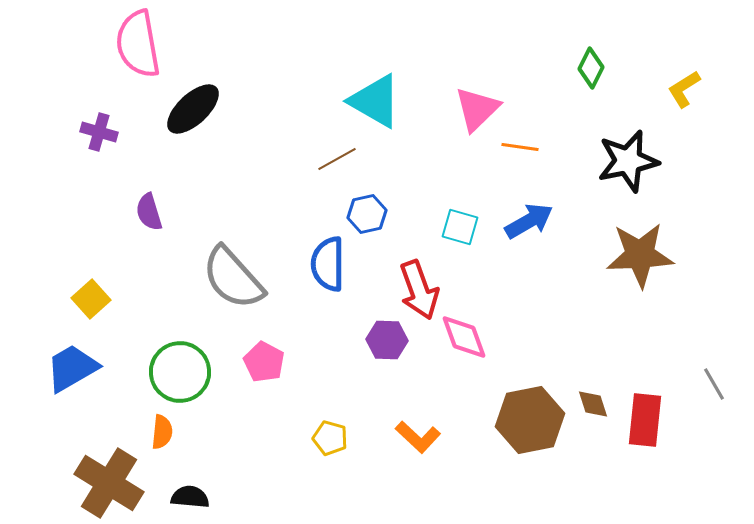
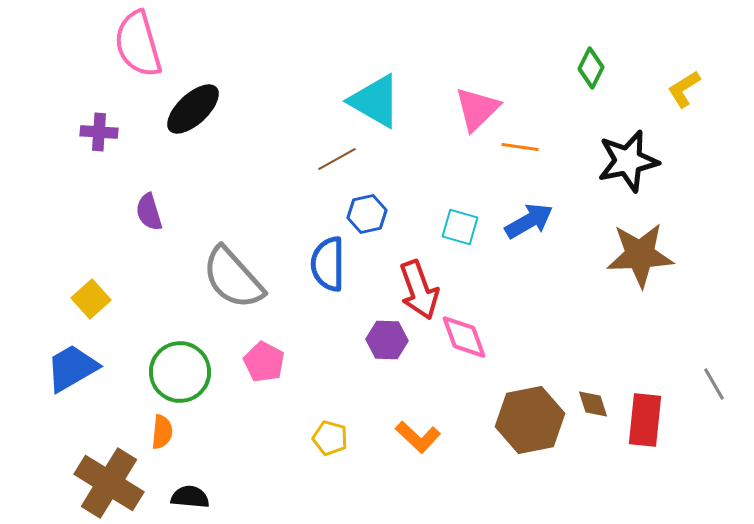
pink semicircle: rotated 6 degrees counterclockwise
purple cross: rotated 12 degrees counterclockwise
